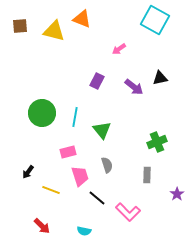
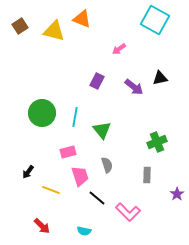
brown square: rotated 28 degrees counterclockwise
